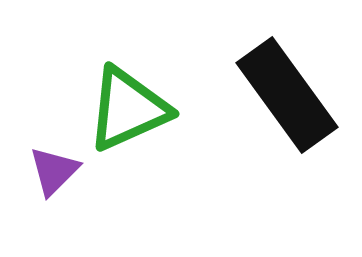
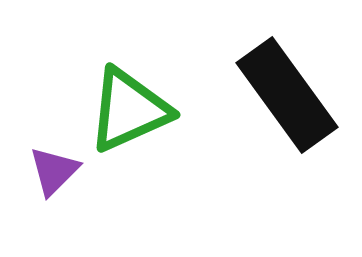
green triangle: moved 1 px right, 1 px down
